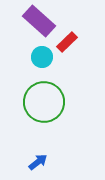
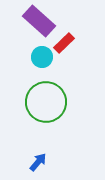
red rectangle: moved 3 px left, 1 px down
green circle: moved 2 px right
blue arrow: rotated 12 degrees counterclockwise
